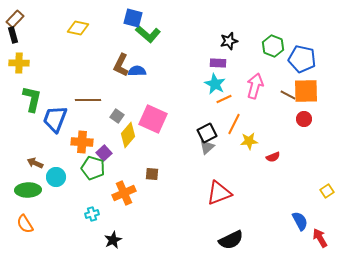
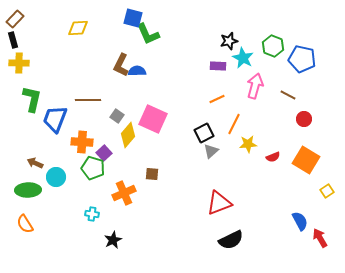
yellow diamond at (78, 28): rotated 15 degrees counterclockwise
green L-shape at (148, 34): rotated 25 degrees clockwise
black rectangle at (13, 35): moved 5 px down
purple rectangle at (218, 63): moved 3 px down
cyan star at (215, 84): moved 28 px right, 26 px up
orange square at (306, 91): moved 69 px down; rotated 32 degrees clockwise
orange line at (224, 99): moved 7 px left
black square at (207, 133): moved 3 px left
yellow star at (249, 141): moved 1 px left, 3 px down
gray triangle at (207, 147): moved 4 px right, 4 px down
red triangle at (219, 193): moved 10 px down
cyan cross at (92, 214): rotated 24 degrees clockwise
